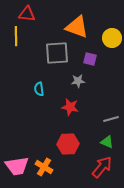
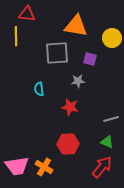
orange triangle: moved 1 px left, 1 px up; rotated 10 degrees counterclockwise
